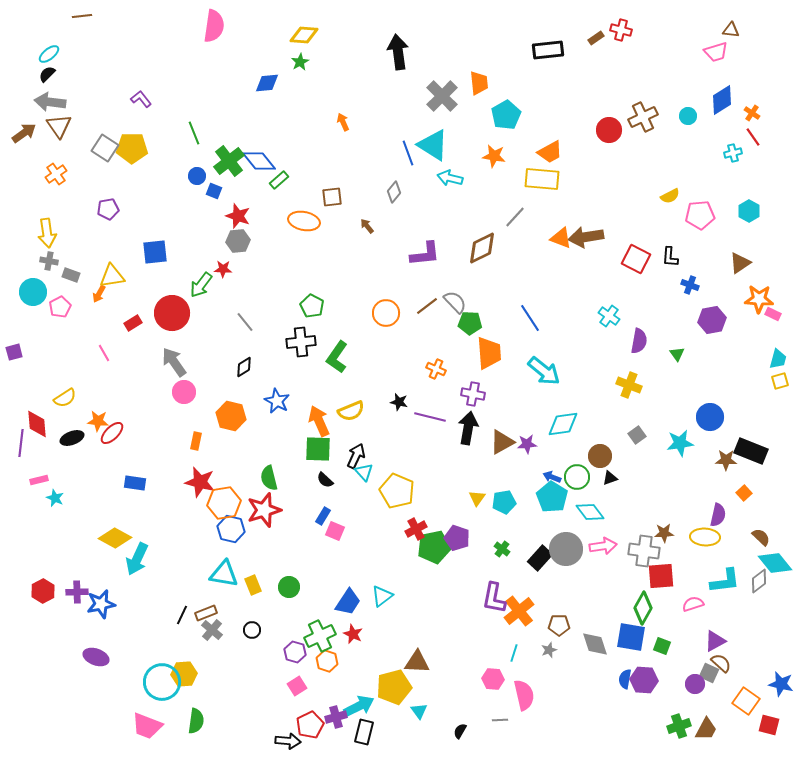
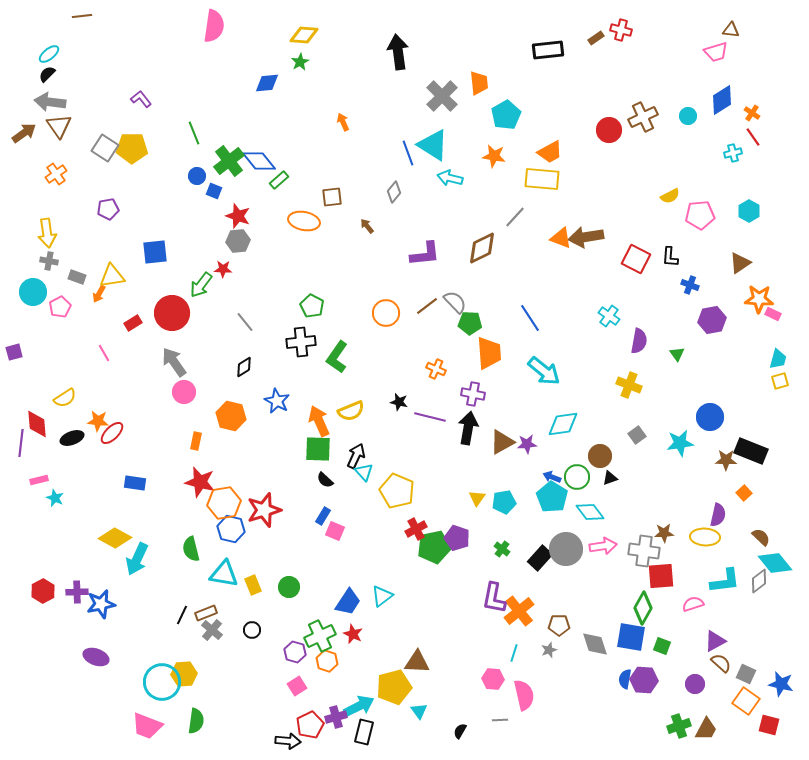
gray rectangle at (71, 275): moved 6 px right, 2 px down
green semicircle at (269, 478): moved 78 px left, 71 px down
gray square at (709, 673): moved 37 px right, 1 px down
